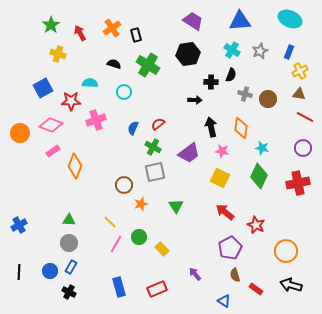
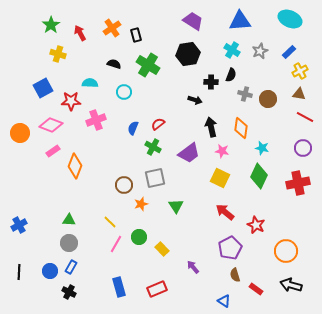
blue rectangle at (289, 52): rotated 24 degrees clockwise
black arrow at (195, 100): rotated 16 degrees clockwise
gray square at (155, 172): moved 6 px down
purple arrow at (195, 274): moved 2 px left, 7 px up
